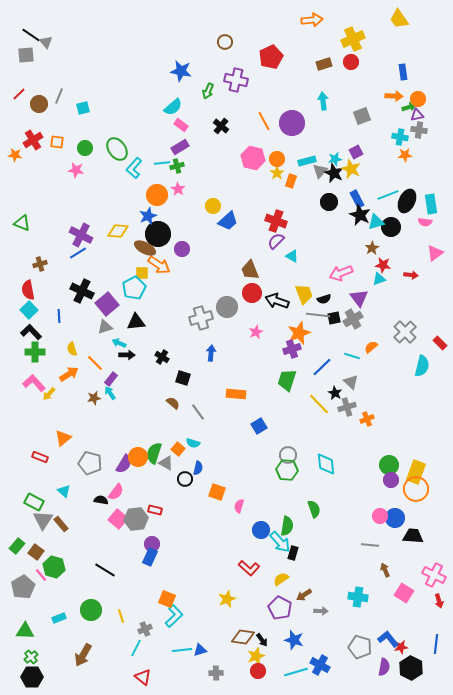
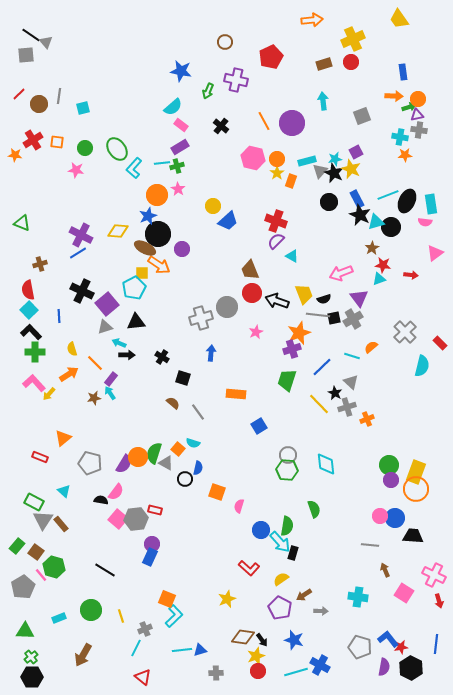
gray line at (59, 96): rotated 14 degrees counterclockwise
